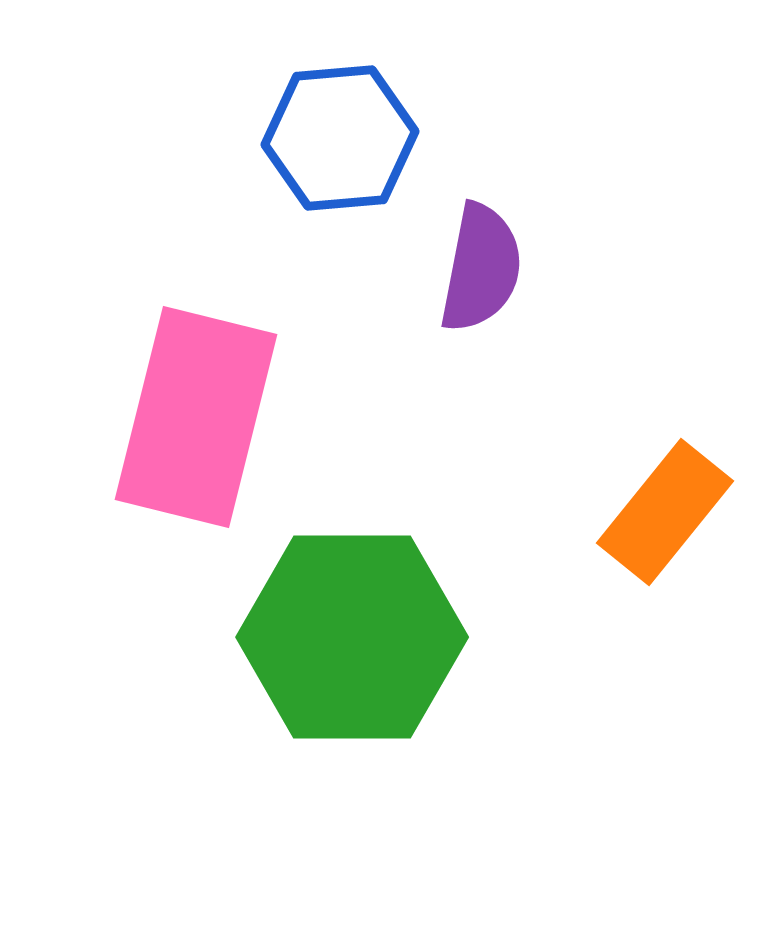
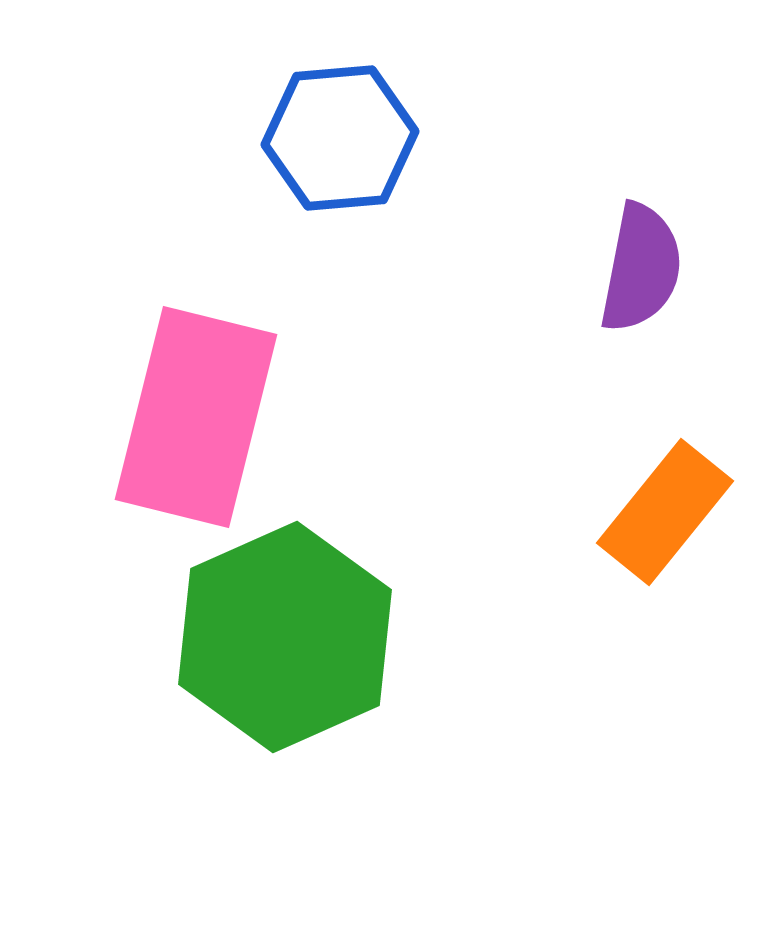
purple semicircle: moved 160 px right
green hexagon: moved 67 px left; rotated 24 degrees counterclockwise
